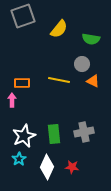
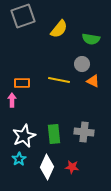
gray cross: rotated 18 degrees clockwise
